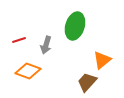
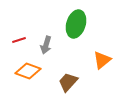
green ellipse: moved 1 px right, 2 px up
brown trapezoid: moved 19 px left
